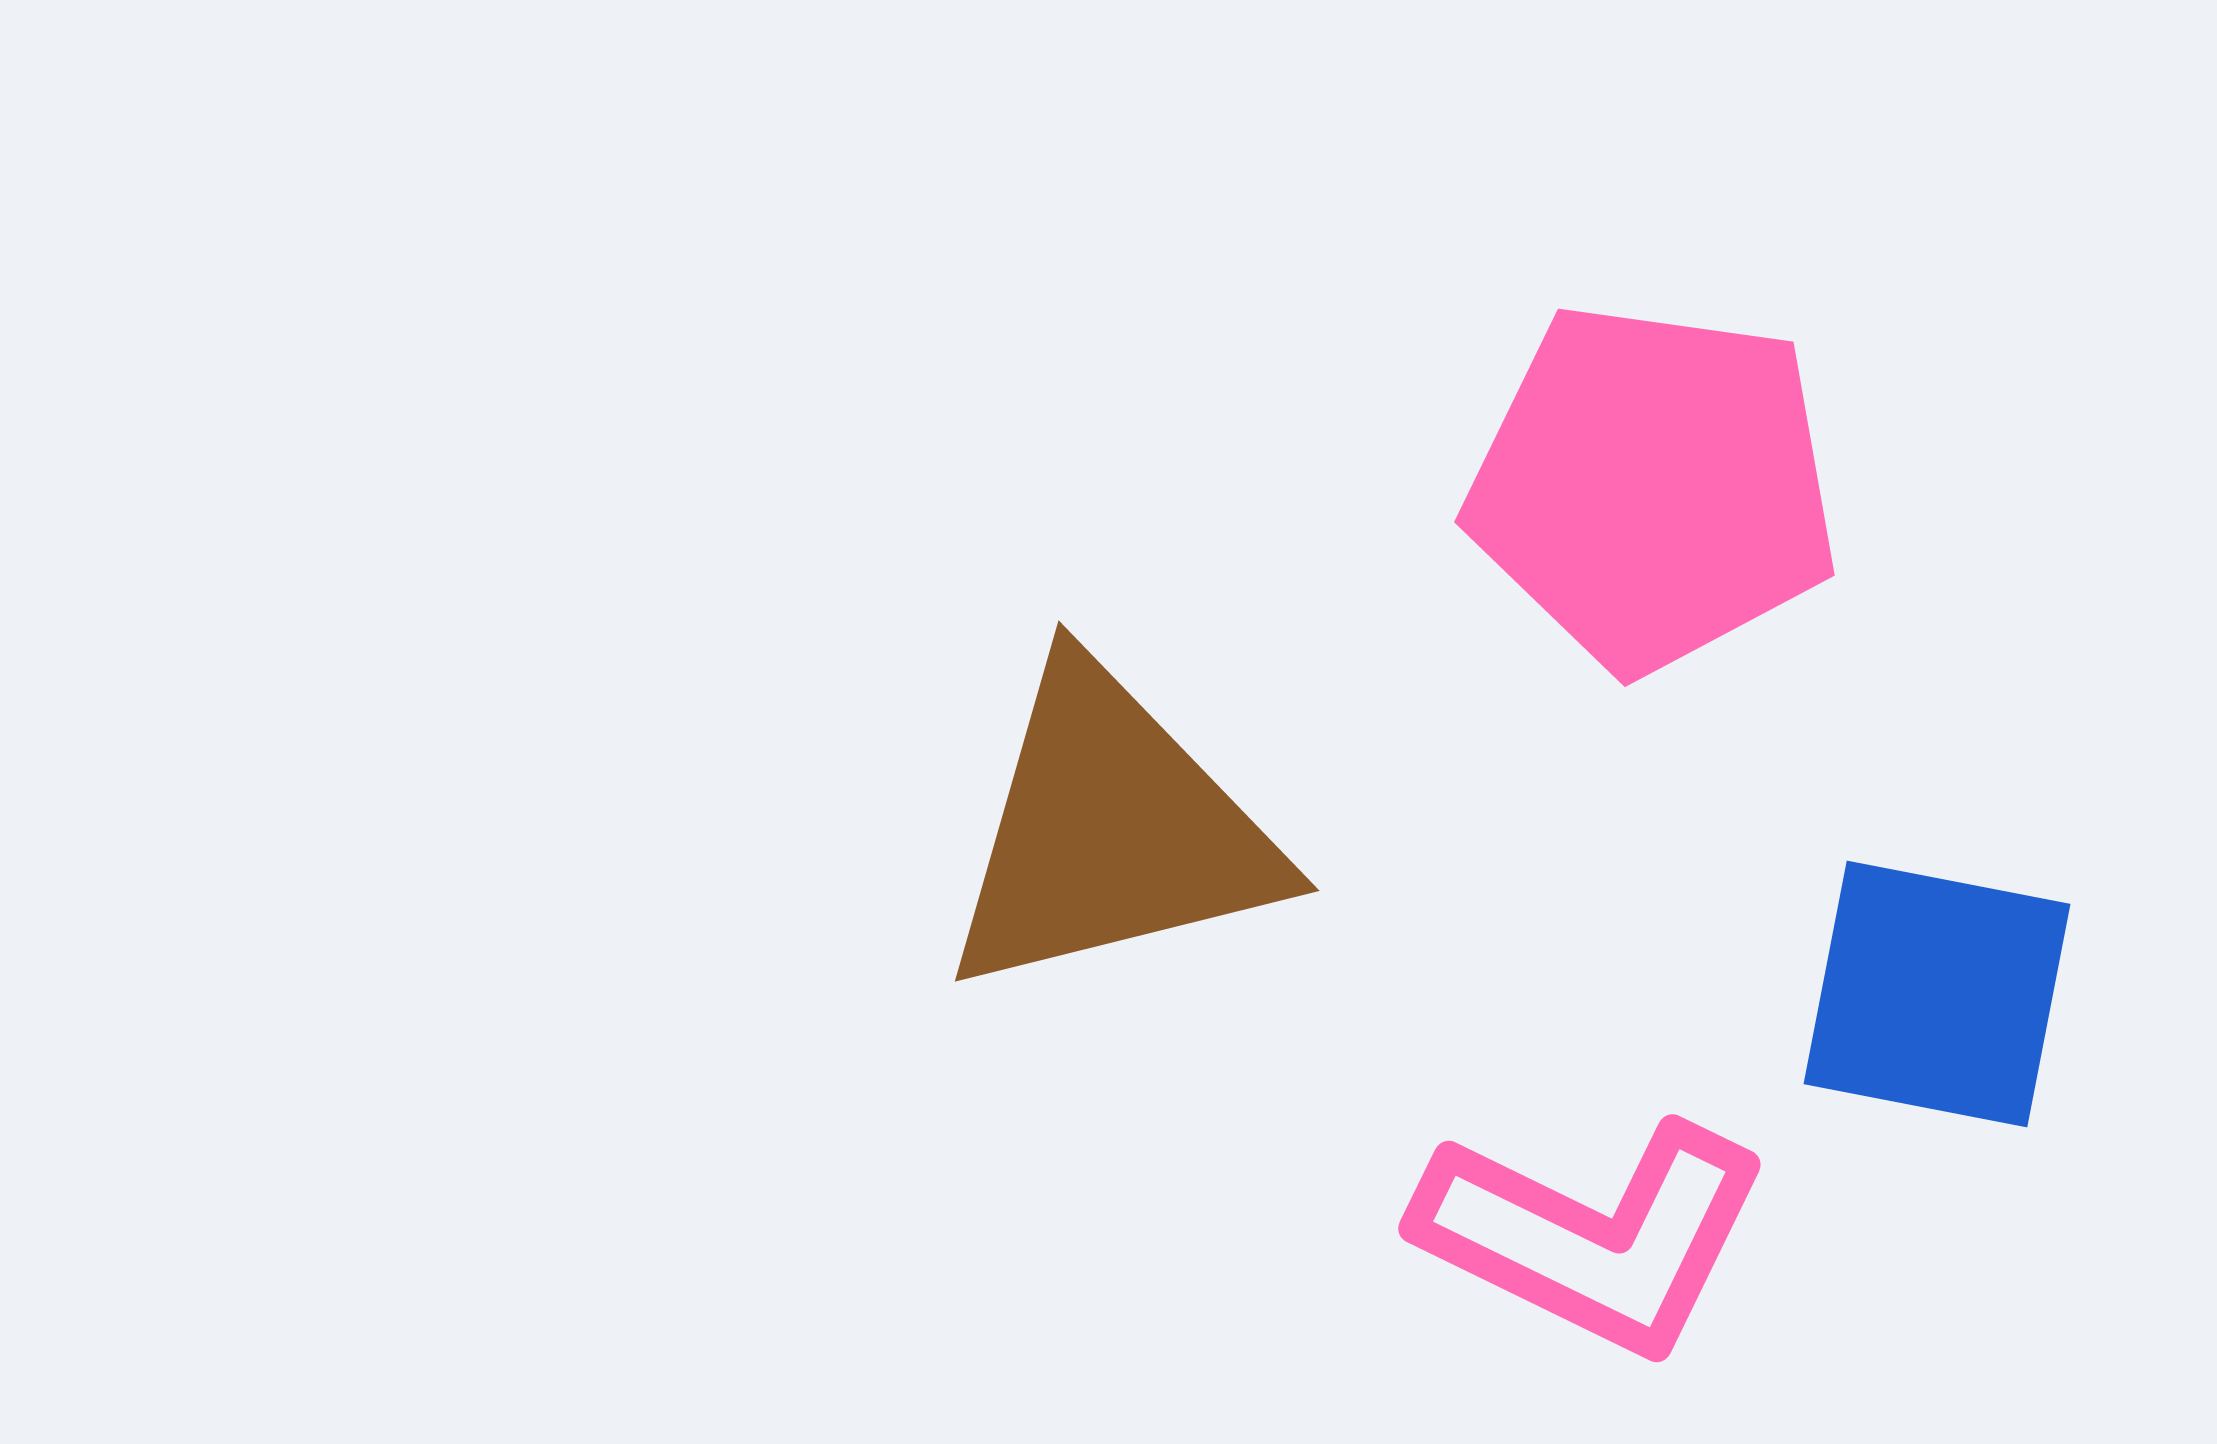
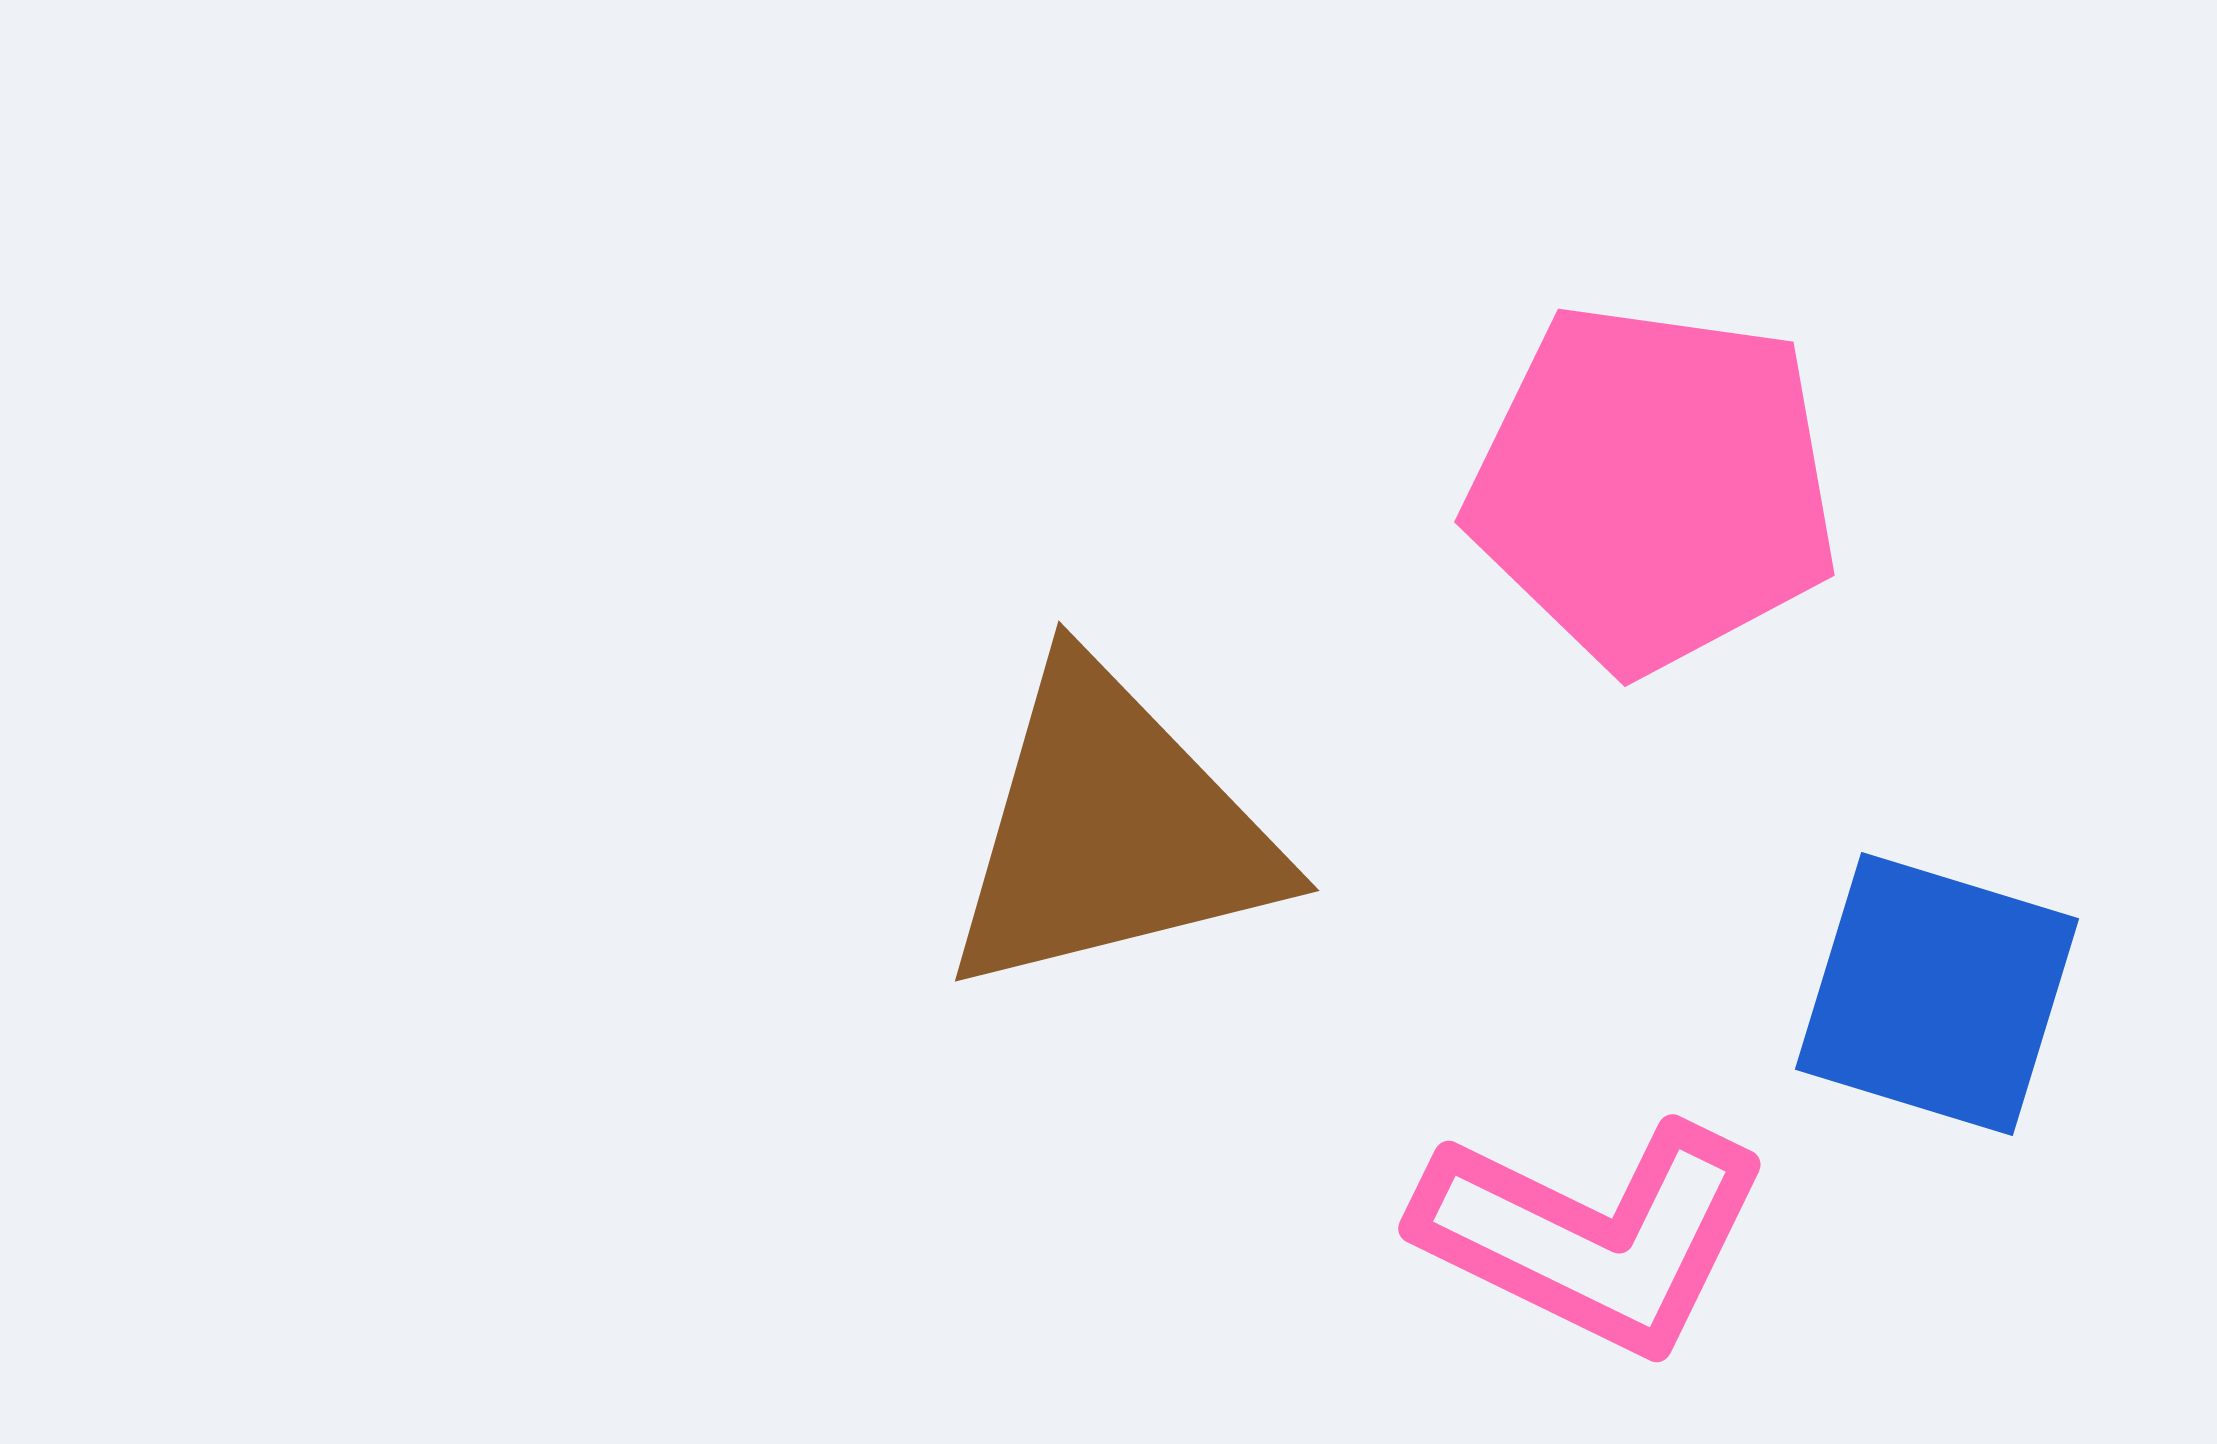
blue square: rotated 6 degrees clockwise
